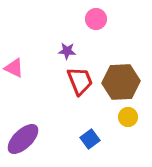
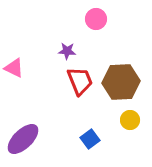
yellow circle: moved 2 px right, 3 px down
